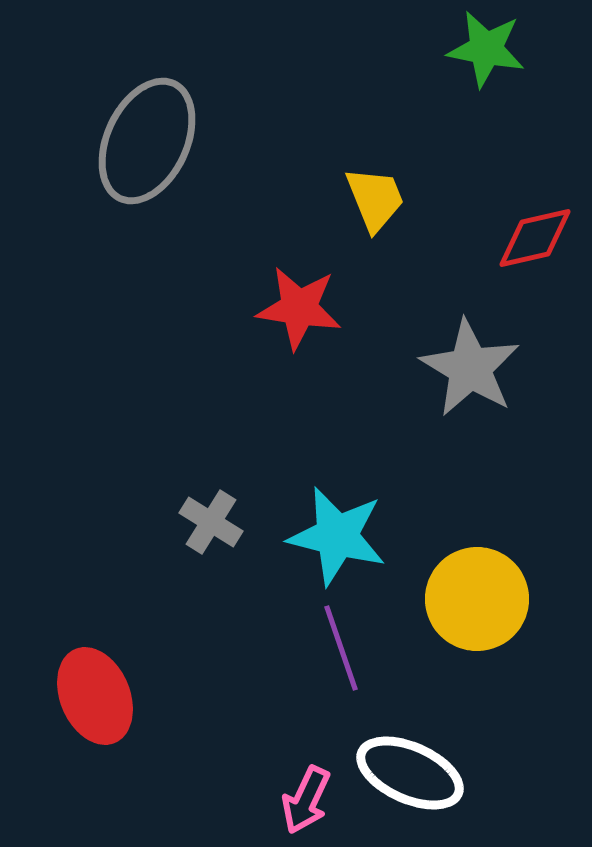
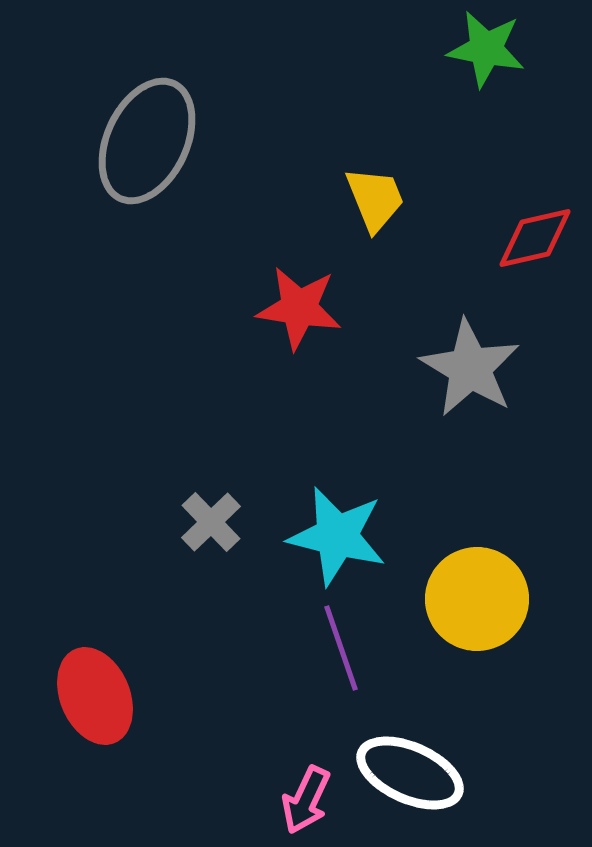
gray cross: rotated 14 degrees clockwise
